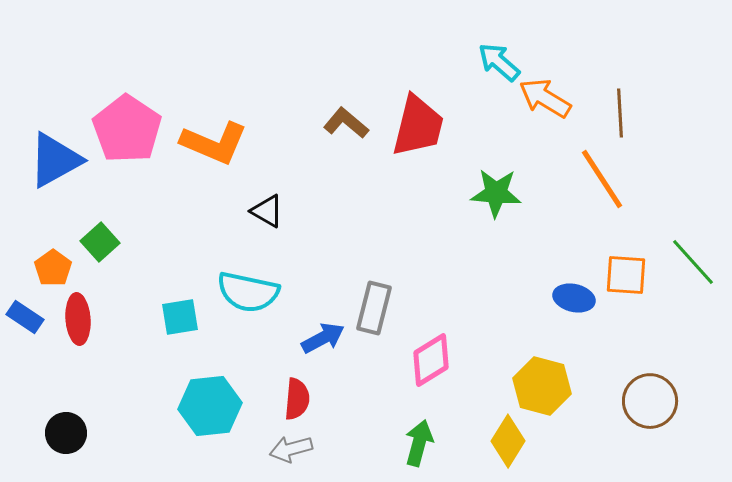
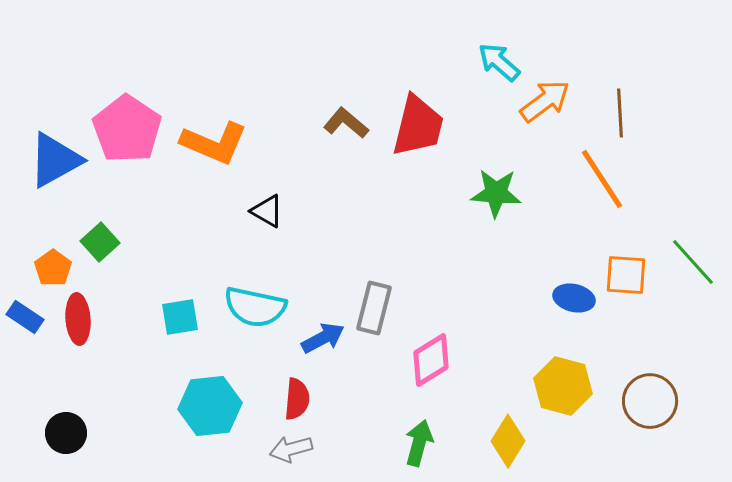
orange arrow: moved 3 px down; rotated 112 degrees clockwise
cyan semicircle: moved 7 px right, 15 px down
yellow hexagon: moved 21 px right
